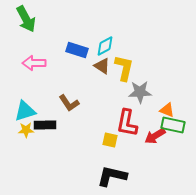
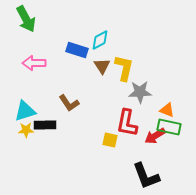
cyan diamond: moved 5 px left, 6 px up
brown triangle: rotated 24 degrees clockwise
green rectangle: moved 4 px left, 2 px down
black L-shape: moved 34 px right; rotated 124 degrees counterclockwise
